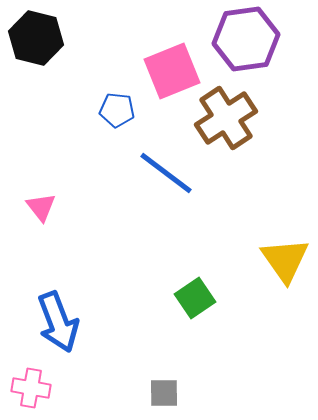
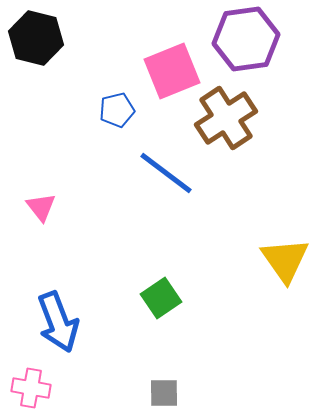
blue pentagon: rotated 20 degrees counterclockwise
green square: moved 34 px left
